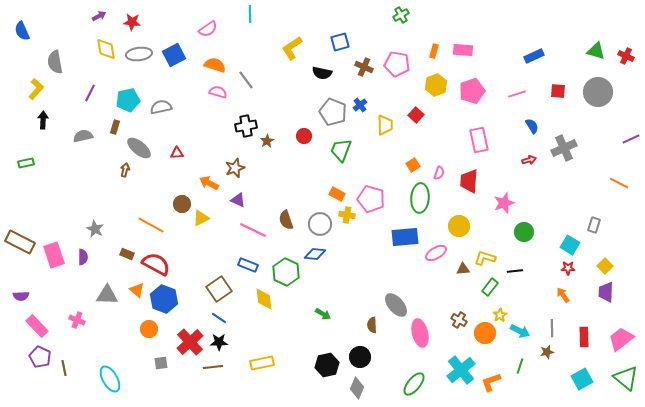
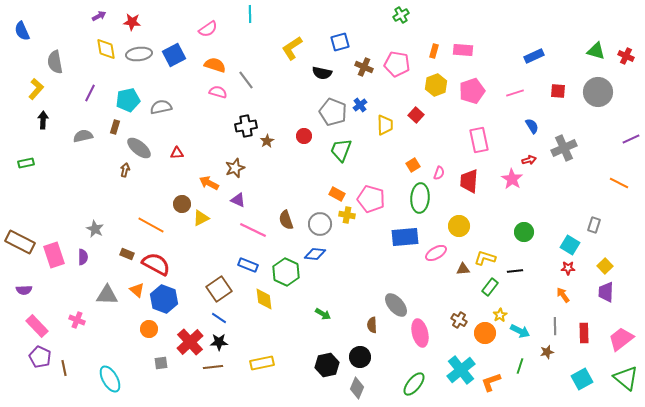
pink line at (517, 94): moved 2 px left, 1 px up
pink star at (504, 203): moved 8 px right, 24 px up; rotated 20 degrees counterclockwise
purple semicircle at (21, 296): moved 3 px right, 6 px up
gray line at (552, 328): moved 3 px right, 2 px up
red rectangle at (584, 337): moved 4 px up
